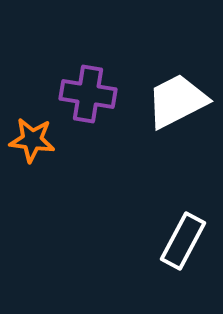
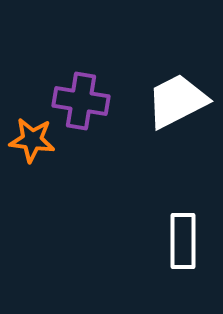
purple cross: moved 7 px left, 7 px down
white rectangle: rotated 28 degrees counterclockwise
